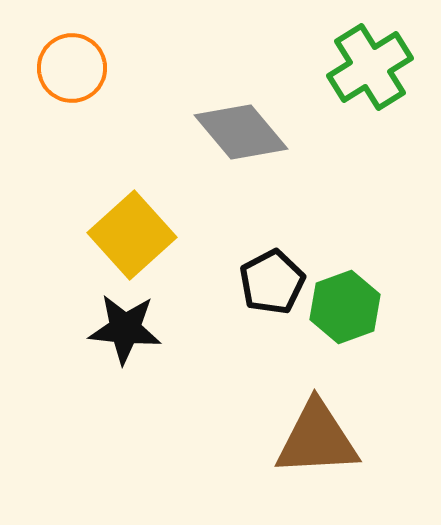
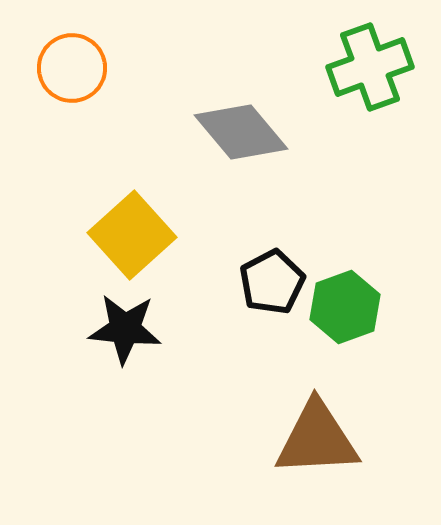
green cross: rotated 12 degrees clockwise
